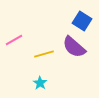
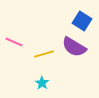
pink line: moved 2 px down; rotated 54 degrees clockwise
purple semicircle: rotated 10 degrees counterclockwise
cyan star: moved 2 px right
